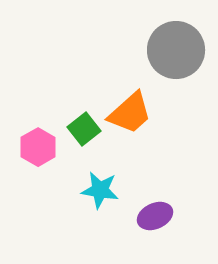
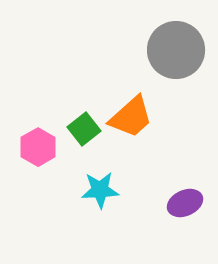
orange trapezoid: moved 1 px right, 4 px down
cyan star: rotated 12 degrees counterclockwise
purple ellipse: moved 30 px right, 13 px up
